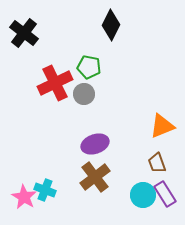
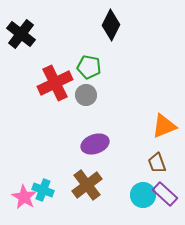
black cross: moved 3 px left, 1 px down
gray circle: moved 2 px right, 1 px down
orange triangle: moved 2 px right
brown cross: moved 8 px left, 8 px down
cyan cross: moved 2 px left
purple rectangle: rotated 15 degrees counterclockwise
